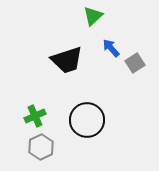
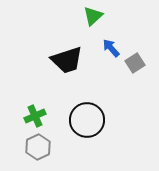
gray hexagon: moved 3 px left
